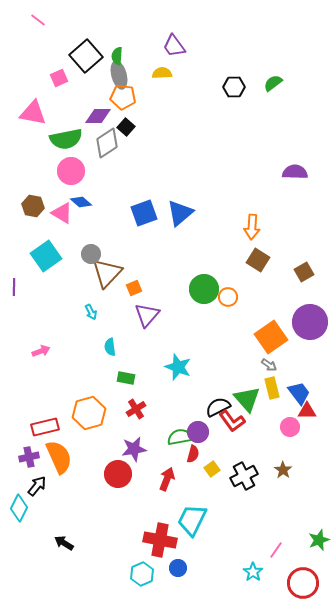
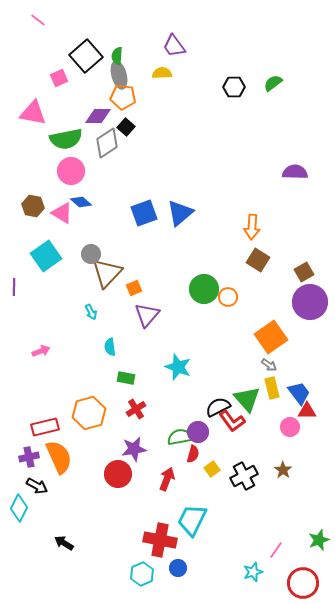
purple circle at (310, 322): moved 20 px up
black arrow at (37, 486): rotated 80 degrees clockwise
cyan star at (253, 572): rotated 18 degrees clockwise
